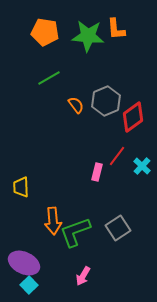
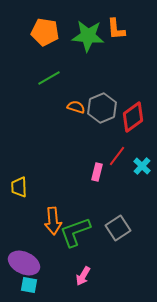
gray hexagon: moved 4 px left, 7 px down
orange semicircle: moved 2 px down; rotated 36 degrees counterclockwise
yellow trapezoid: moved 2 px left
cyan square: rotated 36 degrees counterclockwise
